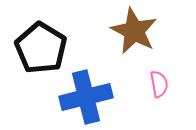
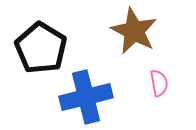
pink semicircle: moved 1 px up
